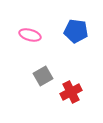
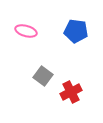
pink ellipse: moved 4 px left, 4 px up
gray square: rotated 24 degrees counterclockwise
